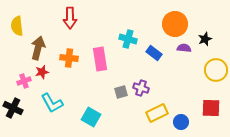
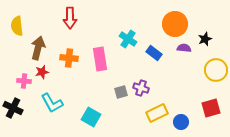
cyan cross: rotated 18 degrees clockwise
pink cross: rotated 24 degrees clockwise
red square: rotated 18 degrees counterclockwise
